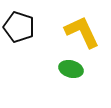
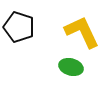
green ellipse: moved 2 px up
